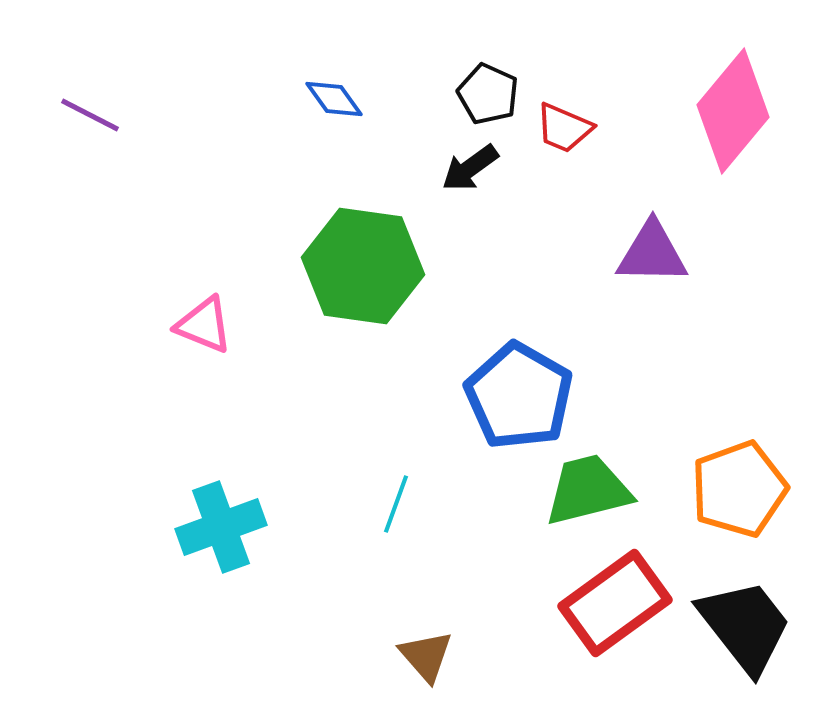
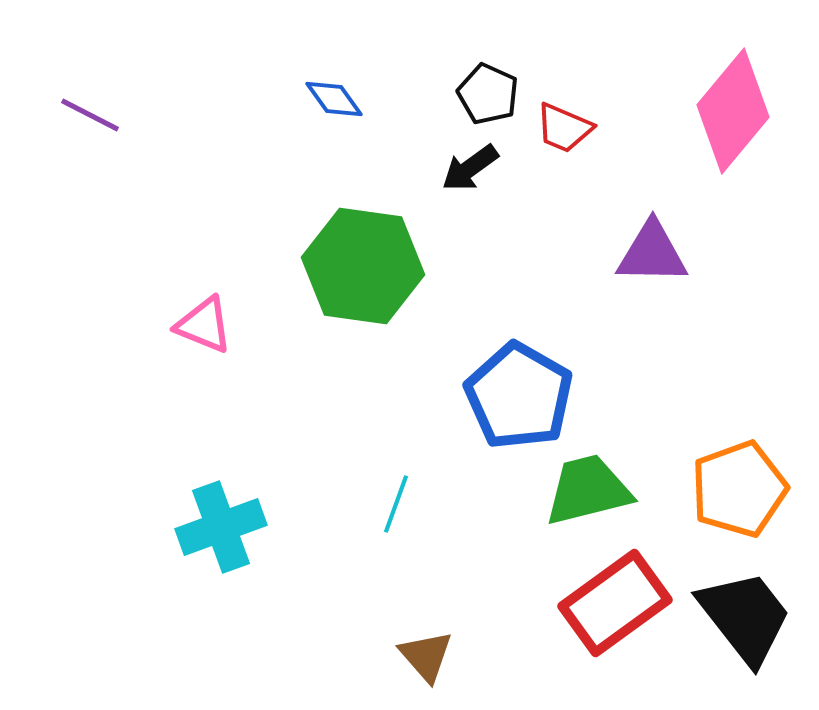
black trapezoid: moved 9 px up
